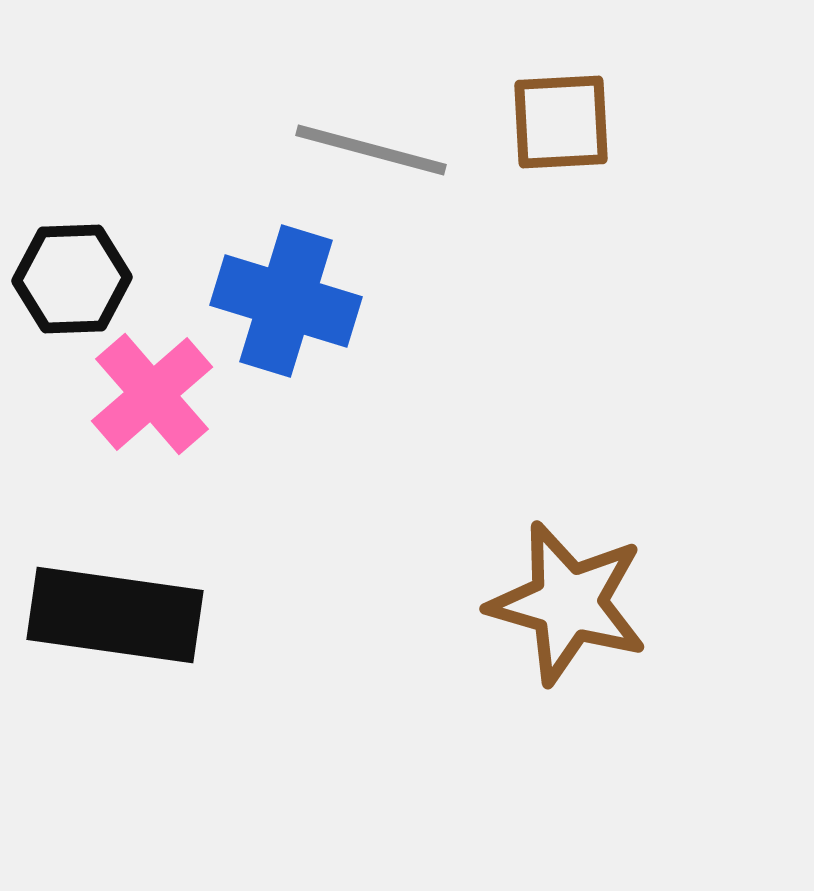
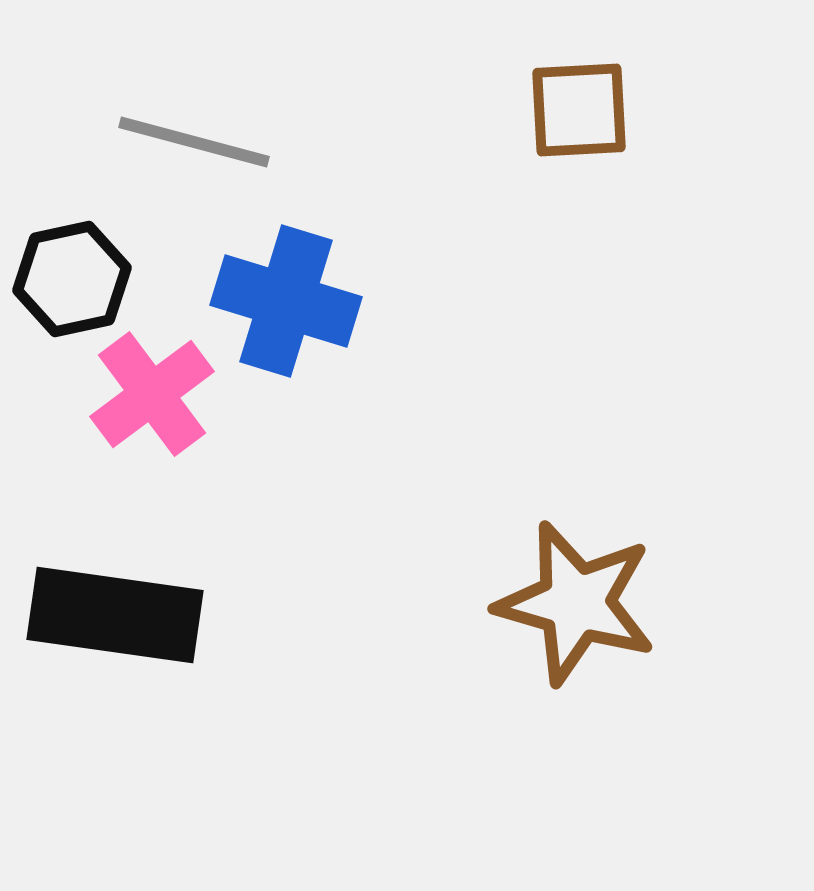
brown square: moved 18 px right, 12 px up
gray line: moved 177 px left, 8 px up
black hexagon: rotated 10 degrees counterclockwise
pink cross: rotated 4 degrees clockwise
brown star: moved 8 px right
